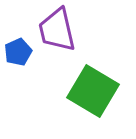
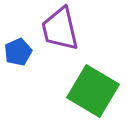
purple trapezoid: moved 3 px right, 1 px up
